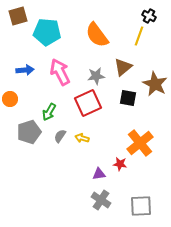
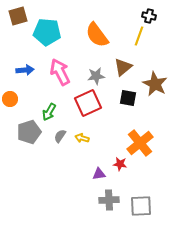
black cross: rotated 16 degrees counterclockwise
gray cross: moved 8 px right; rotated 36 degrees counterclockwise
